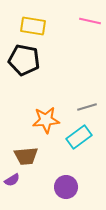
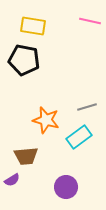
orange star: rotated 20 degrees clockwise
